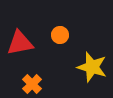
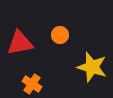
orange cross: rotated 12 degrees counterclockwise
